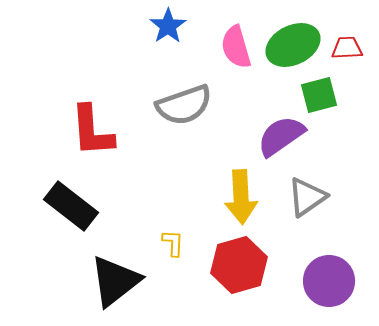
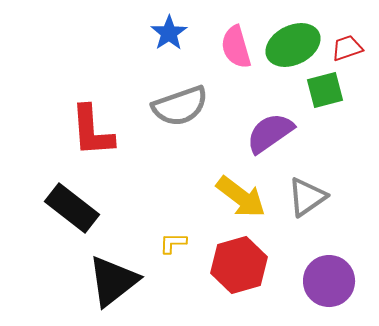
blue star: moved 1 px right, 7 px down
red trapezoid: rotated 16 degrees counterclockwise
green square: moved 6 px right, 5 px up
gray semicircle: moved 4 px left, 1 px down
purple semicircle: moved 11 px left, 3 px up
yellow arrow: rotated 50 degrees counterclockwise
black rectangle: moved 1 px right, 2 px down
yellow L-shape: rotated 92 degrees counterclockwise
black triangle: moved 2 px left
